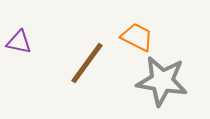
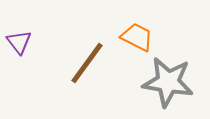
purple triangle: rotated 40 degrees clockwise
gray star: moved 6 px right, 1 px down
